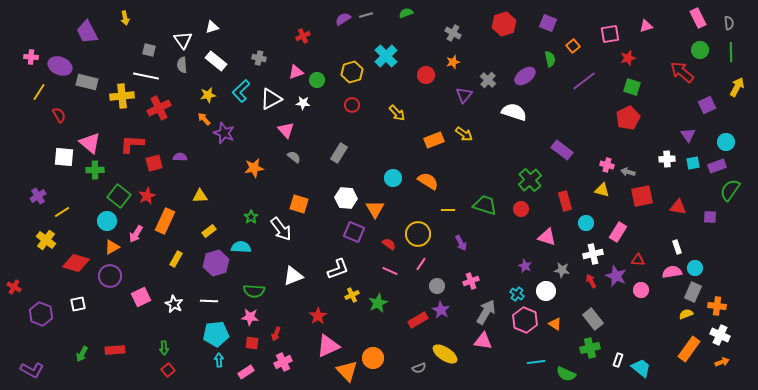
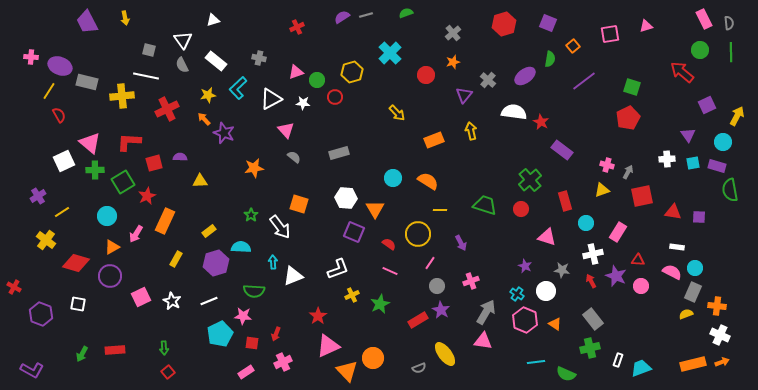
pink rectangle at (698, 18): moved 6 px right, 1 px down
purple semicircle at (343, 19): moved 1 px left, 2 px up
white triangle at (212, 27): moved 1 px right, 7 px up
purple trapezoid at (87, 32): moved 10 px up
gray cross at (453, 33): rotated 21 degrees clockwise
red cross at (303, 36): moved 6 px left, 9 px up
cyan cross at (386, 56): moved 4 px right, 3 px up
red star at (628, 58): moved 87 px left, 64 px down; rotated 28 degrees counterclockwise
green semicircle at (550, 59): rotated 21 degrees clockwise
gray semicircle at (182, 65): rotated 21 degrees counterclockwise
yellow arrow at (737, 87): moved 29 px down
cyan L-shape at (241, 91): moved 3 px left, 3 px up
yellow line at (39, 92): moved 10 px right, 1 px up
red circle at (352, 105): moved 17 px left, 8 px up
red cross at (159, 108): moved 8 px right, 1 px down
white semicircle at (514, 112): rotated 10 degrees counterclockwise
yellow arrow at (464, 134): moved 7 px right, 3 px up; rotated 138 degrees counterclockwise
cyan circle at (726, 142): moved 3 px left
red L-shape at (132, 144): moved 3 px left, 2 px up
gray rectangle at (339, 153): rotated 42 degrees clockwise
white square at (64, 157): moved 4 px down; rotated 30 degrees counterclockwise
purple rectangle at (717, 166): rotated 36 degrees clockwise
gray arrow at (628, 172): rotated 104 degrees clockwise
yellow triangle at (602, 190): rotated 35 degrees counterclockwise
green semicircle at (730, 190): rotated 45 degrees counterclockwise
green square at (119, 196): moved 4 px right, 14 px up; rotated 20 degrees clockwise
yellow triangle at (200, 196): moved 15 px up
red triangle at (678, 207): moved 5 px left, 5 px down
yellow line at (448, 210): moved 8 px left
green star at (251, 217): moved 2 px up
purple square at (710, 217): moved 11 px left
cyan circle at (107, 221): moved 5 px up
white arrow at (281, 229): moved 1 px left, 2 px up
white rectangle at (677, 247): rotated 64 degrees counterclockwise
pink line at (421, 264): moved 9 px right, 1 px up
pink semicircle at (672, 272): rotated 36 degrees clockwise
pink circle at (641, 290): moved 4 px up
white line at (209, 301): rotated 24 degrees counterclockwise
green star at (378, 303): moved 2 px right, 1 px down
white square at (78, 304): rotated 21 degrees clockwise
white star at (174, 304): moved 2 px left, 3 px up
pink star at (250, 317): moved 7 px left, 1 px up
cyan pentagon at (216, 334): moved 4 px right; rotated 20 degrees counterclockwise
orange rectangle at (689, 349): moved 4 px right, 15 px down; rotated 40 degrees clockwise
yellow ellipse at (445, 354): rotated 20 degrees clockwise
cyan arrow at (219, 360): moved 54 px right, 98 px up
cyan trapezoid at (641, 368): rotated 60 degrees counterclockwise
red square at (168, 370): moved 2 px down
